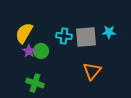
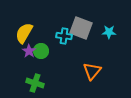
gray square: moved 5 px left, 9 px up; rotated 25 degrees clockwise
